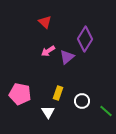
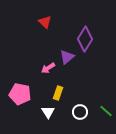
pink arrow: moved 17 px down
white circle: moved 2 px left, 11 px down
